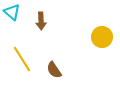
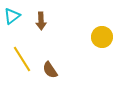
cyan triangle: moved 4 px down; rotated 42 degrees clockwise
brown semicircle: moved 4 px left
